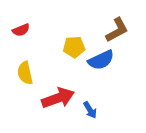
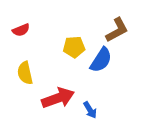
blue semicircle: rotated 32 degrees counterclockwise
